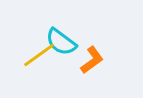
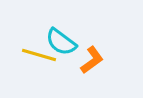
yellow line: rotated 52 degrees clockwise
